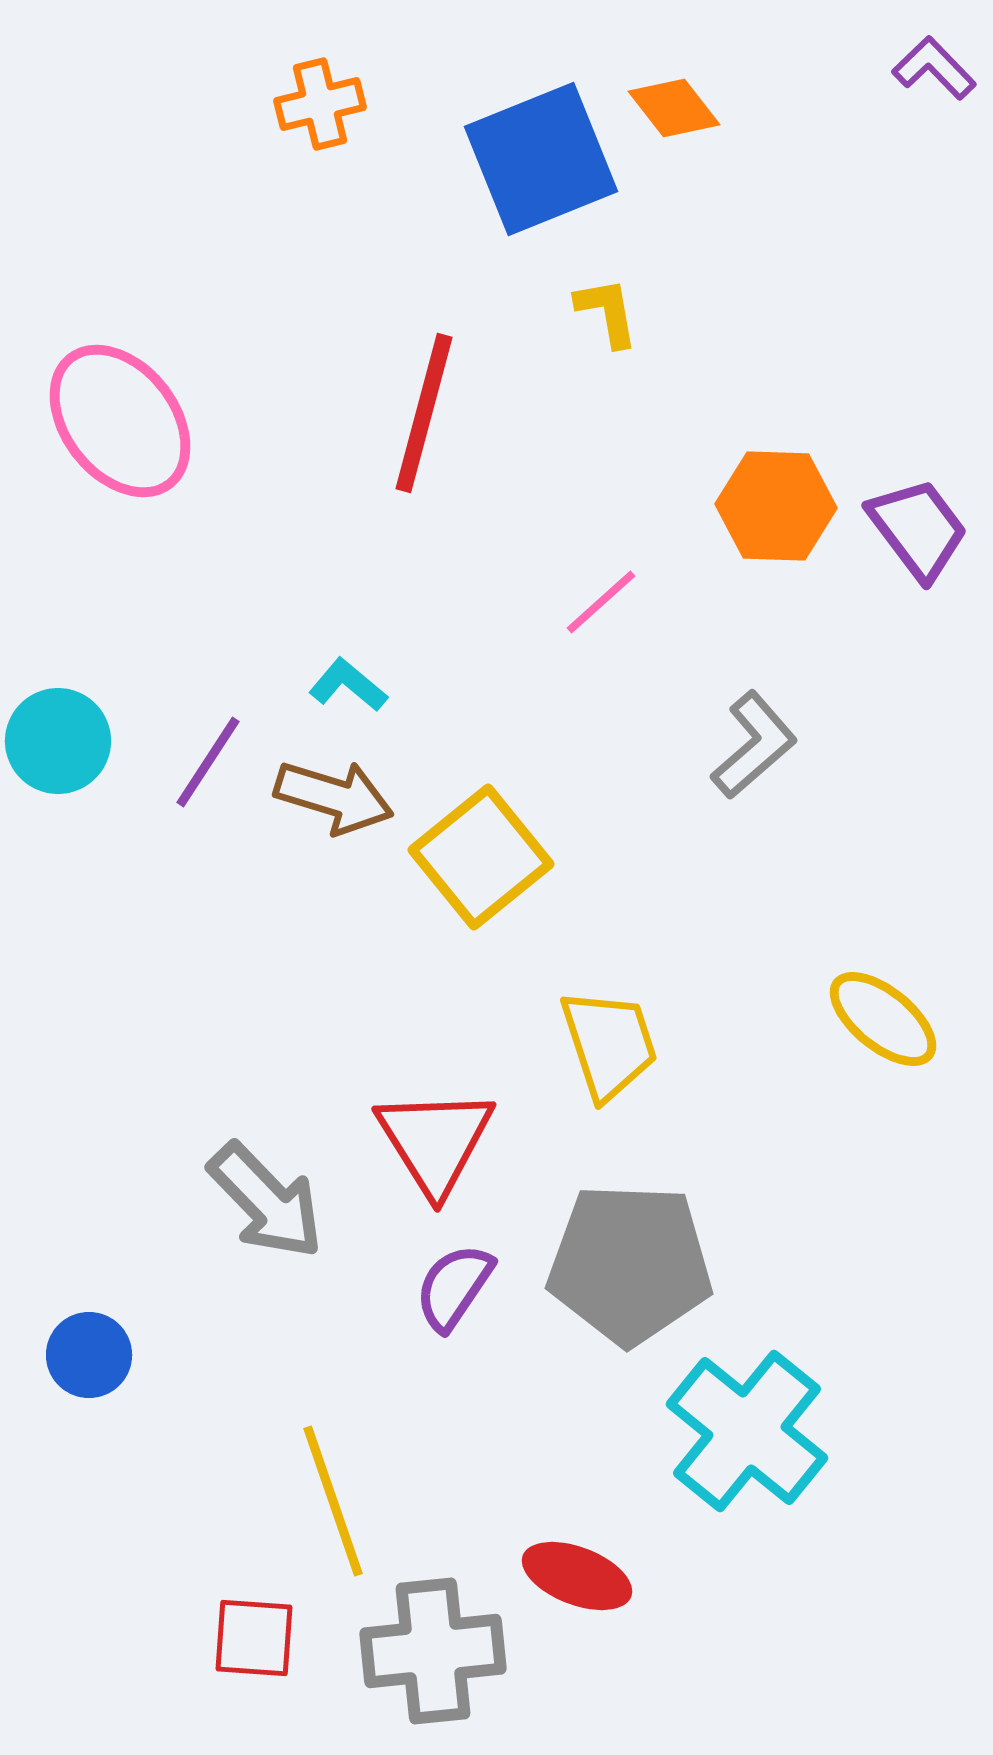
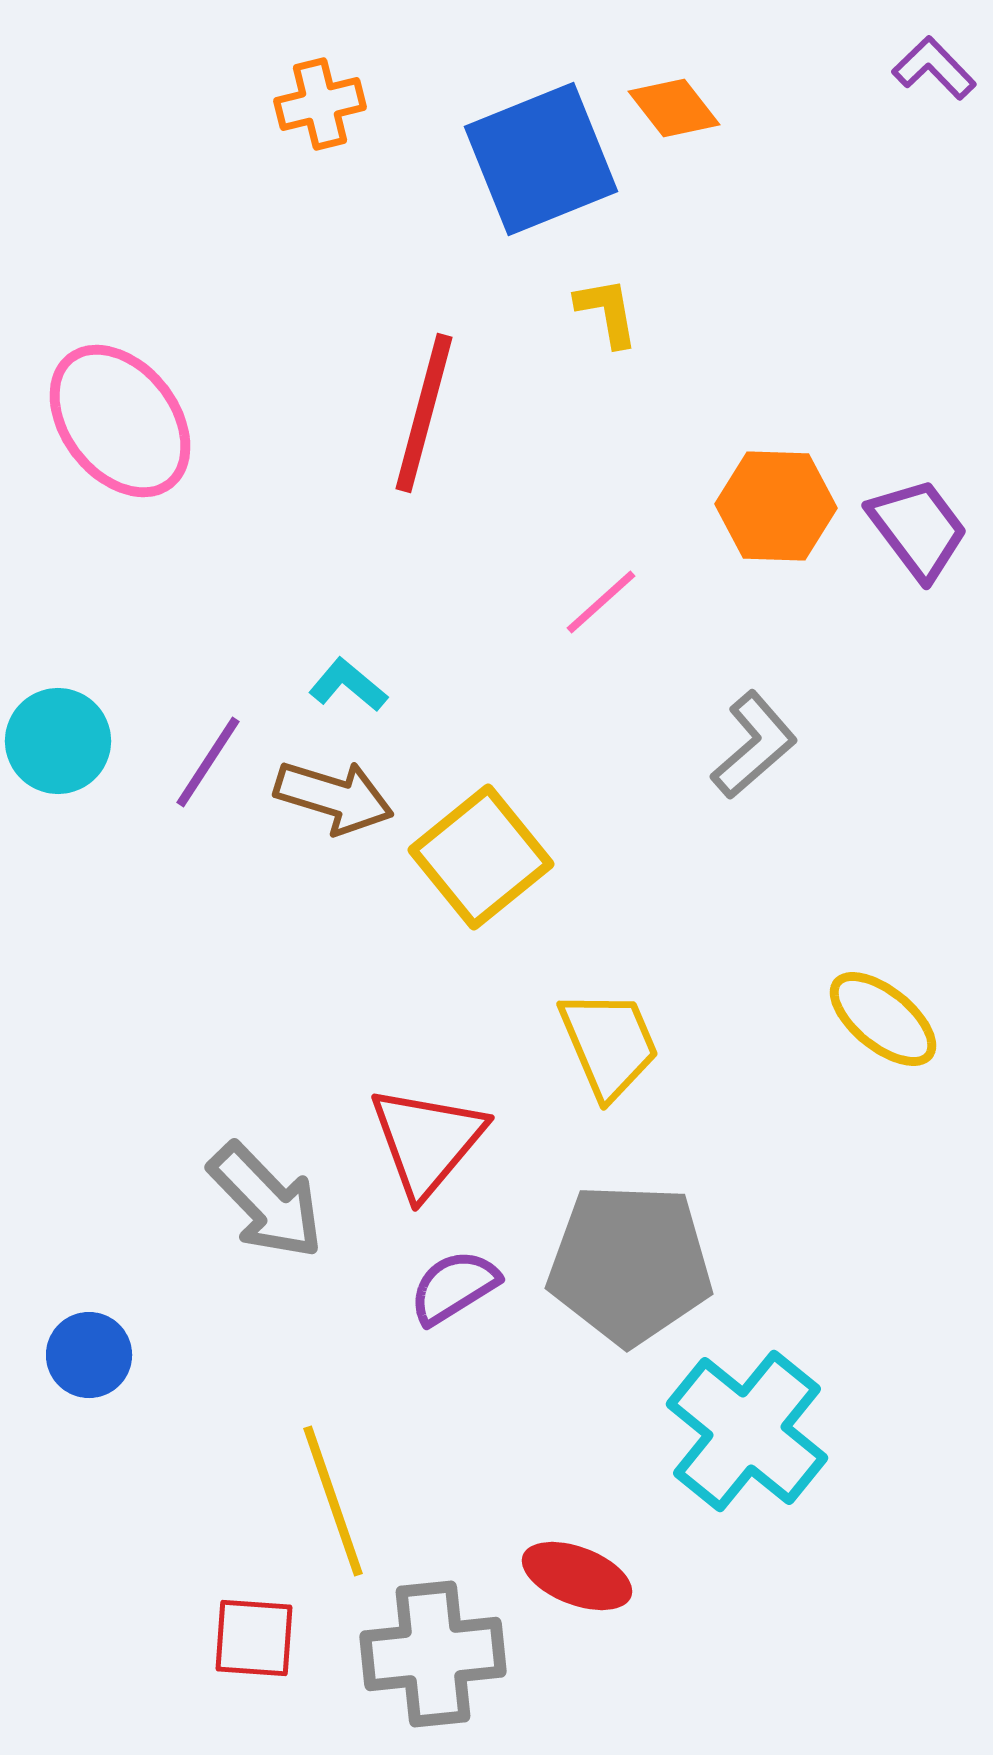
yellow trapezoid: rotated 5 degrees counterclockwise
red triangle: moved 8 px left; rotated 12 degrees clockwise
purple semicircle: rotated 24 degrees clockwise
gray cross: moved 3 px down
